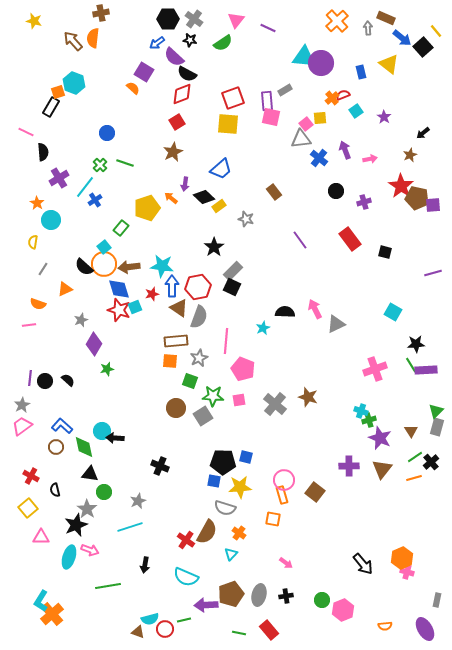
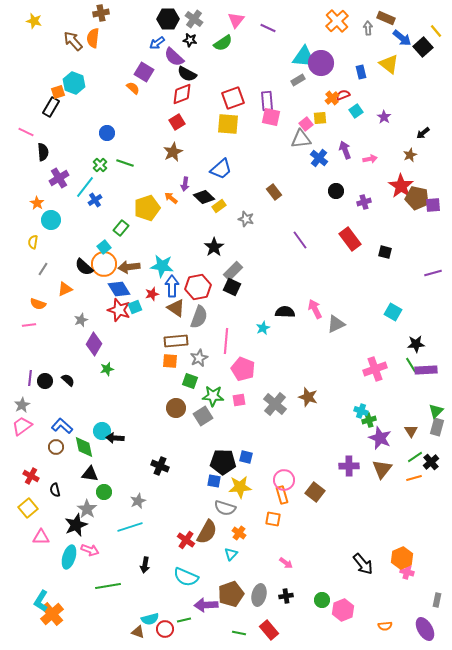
gray rectangle at (285, 90): moved 13 px right, 10 px up
blue diamond at (119, 289): rotated 15 degrees counterclockwise
brown triangle at (179, 308): moved 3 px left
